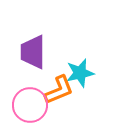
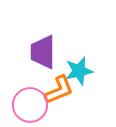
purple trapezoid: moved 10 px right
cyan star: moved 1 px left, 2 px up
